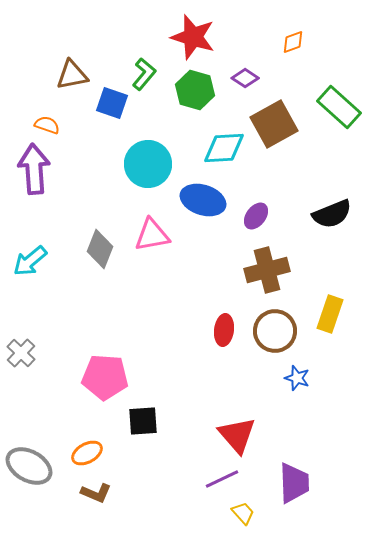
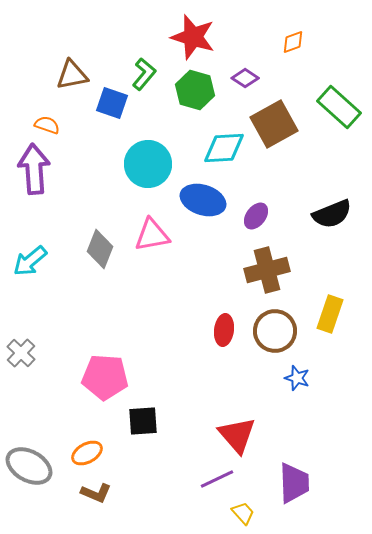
purple line: moved 5 px left
